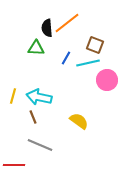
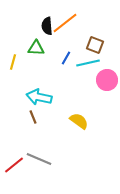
orange line: moved 2 px left
black semicircle: moved 2 px up
yellow line: moved 34 px up
gray line: moved 1 px left, 14 px down
red line: rotated 40 degrees counterclockwise
